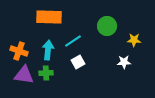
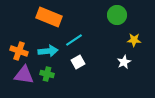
orange rectangle: rotated 20 degrees clockwise
green circle: moved 10 px right, 11 px up
cyan line: moved 1 px right, 1 px up
cyan arrow: moved 1 px down; rotated 78 degrees clockwise
white star: rotated 24 degrees counterclockwise
green cross: moved 1 px right, 1 px down; rotated 16 degrees clockwise
